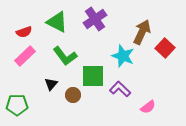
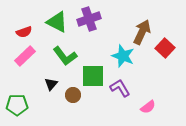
purple cross: moved 6 px left; rotated 15 degrees clockwise
purple L-shape: moved 1 px up; rotated 15 degrees clockwise
